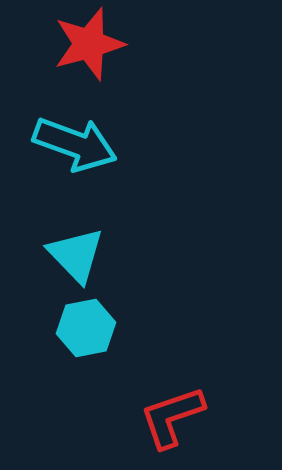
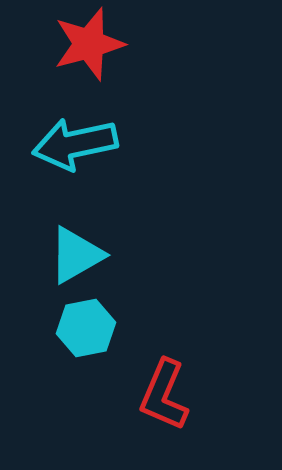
cyan arrow: rotated 148 degrees clockwise
cyan triangle: rotated 44 degrees clockwise
red L-shape: moved 8 px left, 22 px up; rotated 48 degrees counterclockwise
